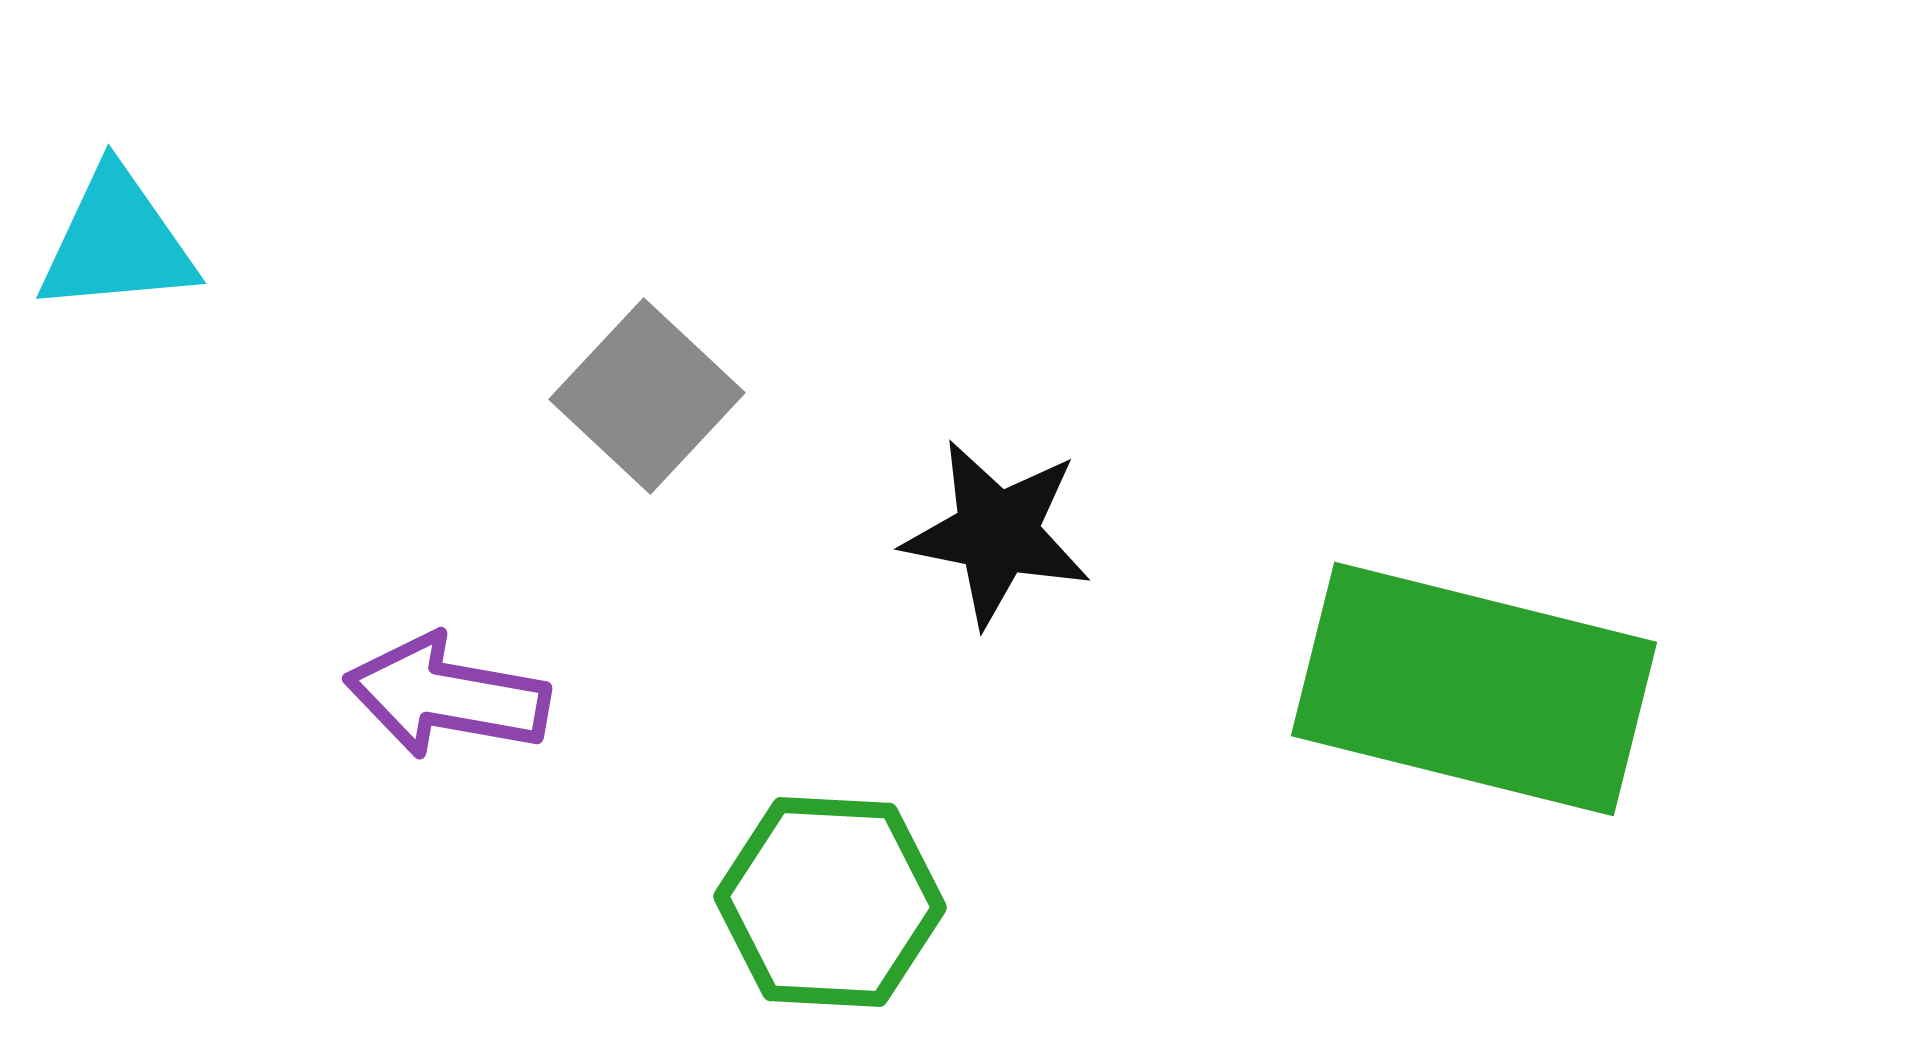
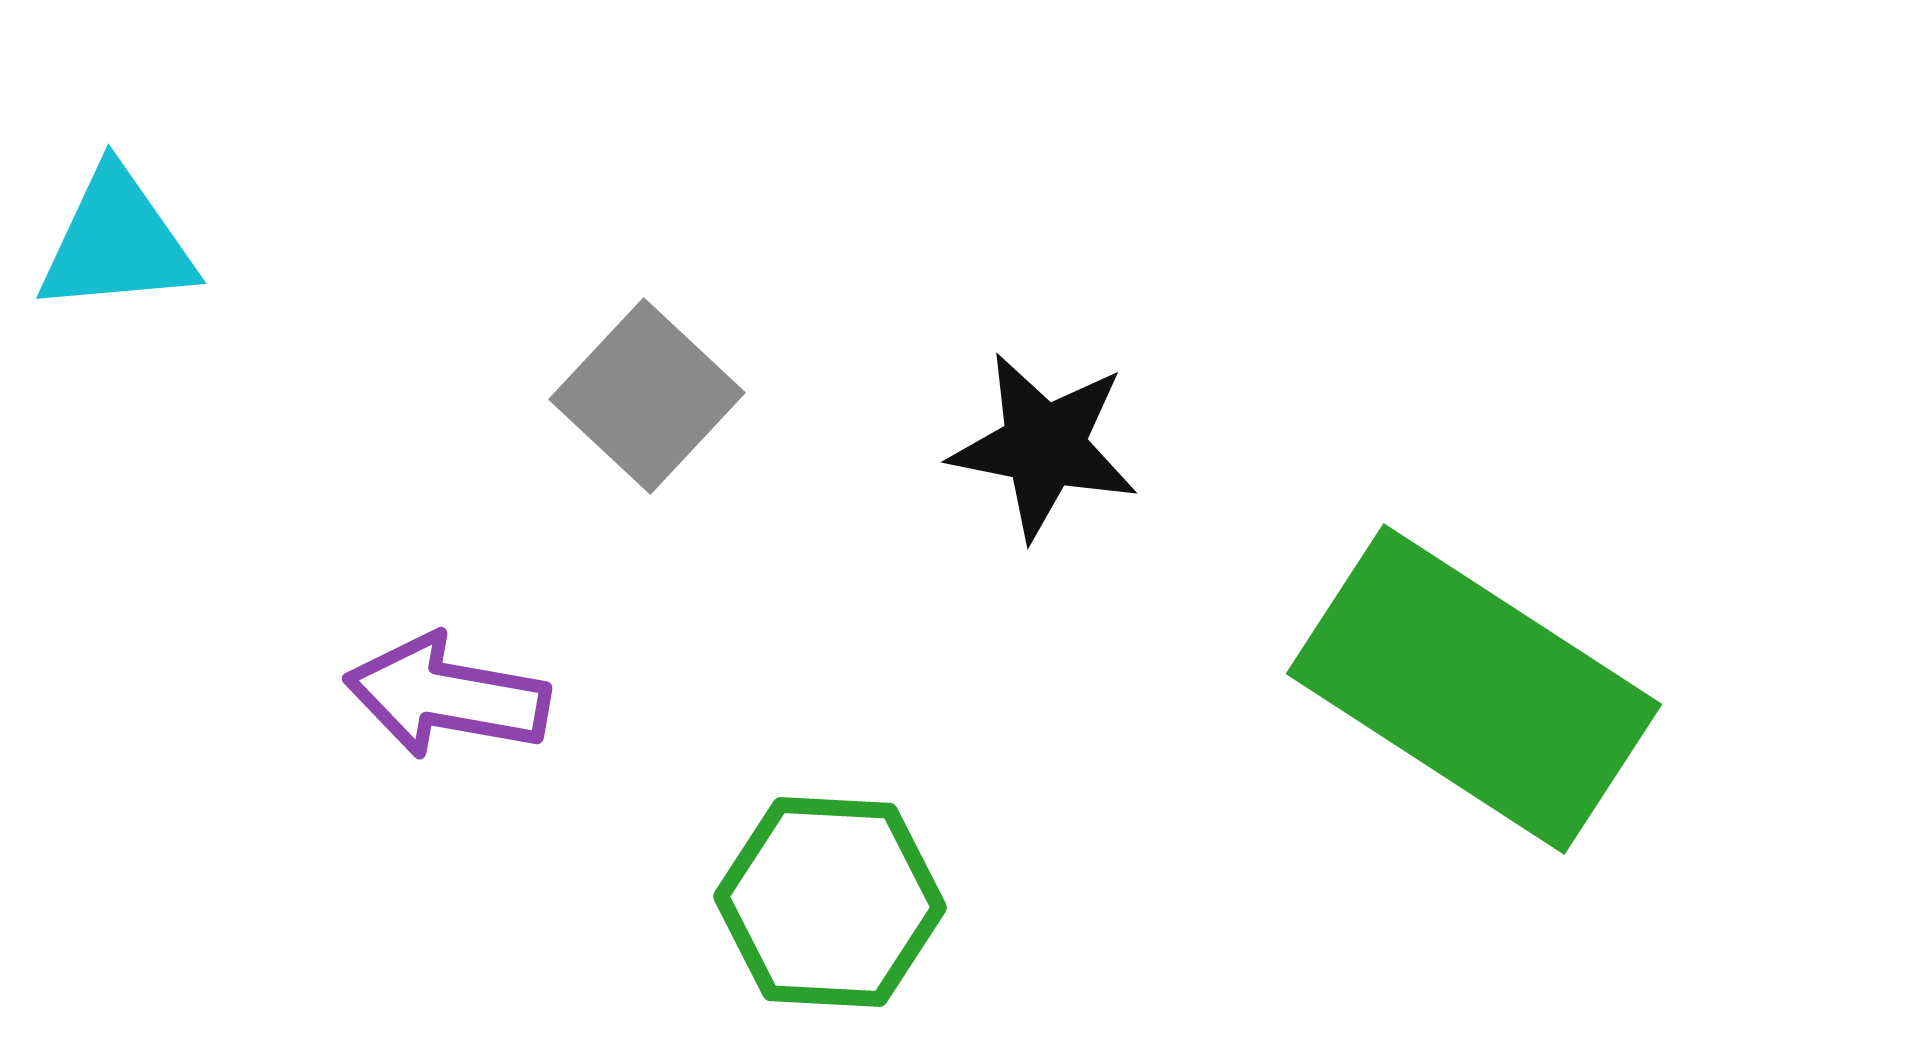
black star: moved 47 px right, 87 px up
green rectangle: rotated 19 degrees clockwise
